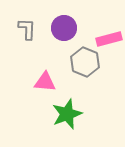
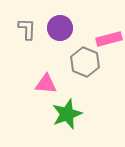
purple circle: moved 4 px left
pink triangle: moved 1 px right, 2 px down
